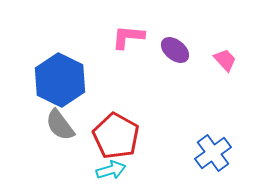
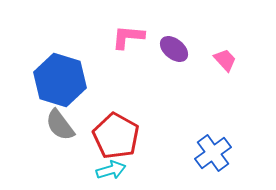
purple ellipse: moved 1 px left, 1 px up
blue hexagon: rotated 9 degrees counterclockwise
